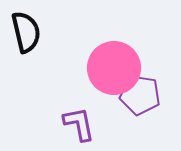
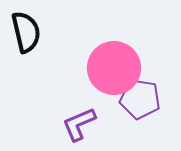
purple pentagon: moved 4 px down
purple L-shape: rotated 102 degrees counterclockwise
